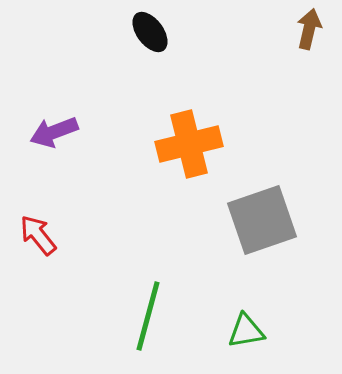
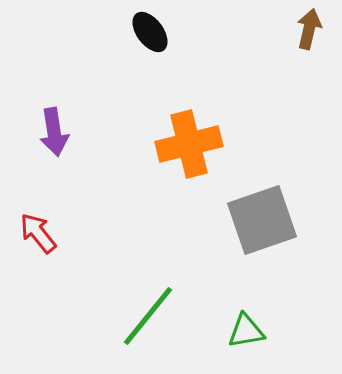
purple arrow: rotated 78 degrees counterclockwise
red arrow: moved 2 px up
green line: rotated 24 degrees clockwise
